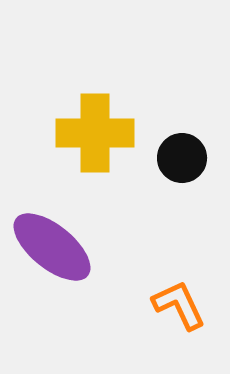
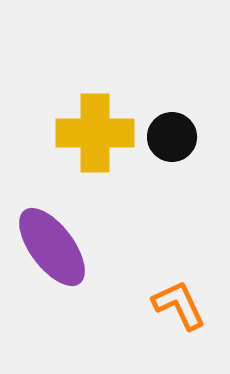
black circle: moved 10 px left, 21 px up
purple ellipse: rotated 14 degrees clockwise
